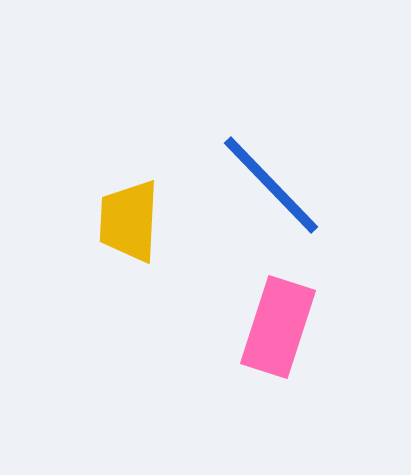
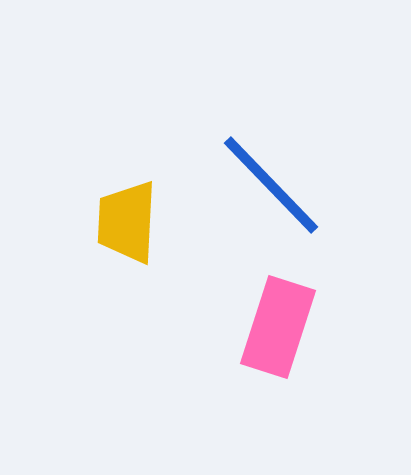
yellow trapezoid: moved 2 px left, 1 px down
